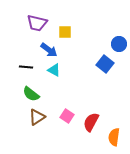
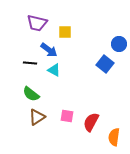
black line: moved 4 px right, 4 px up
pink square: rotated 24 degrees counterclockwise
